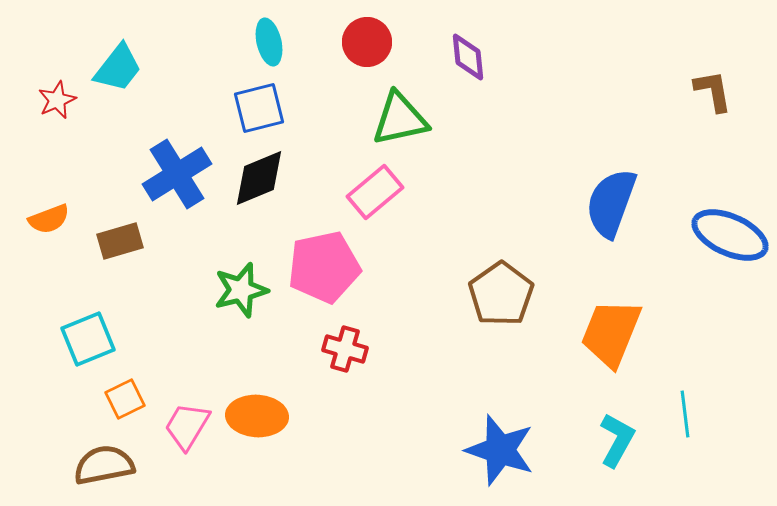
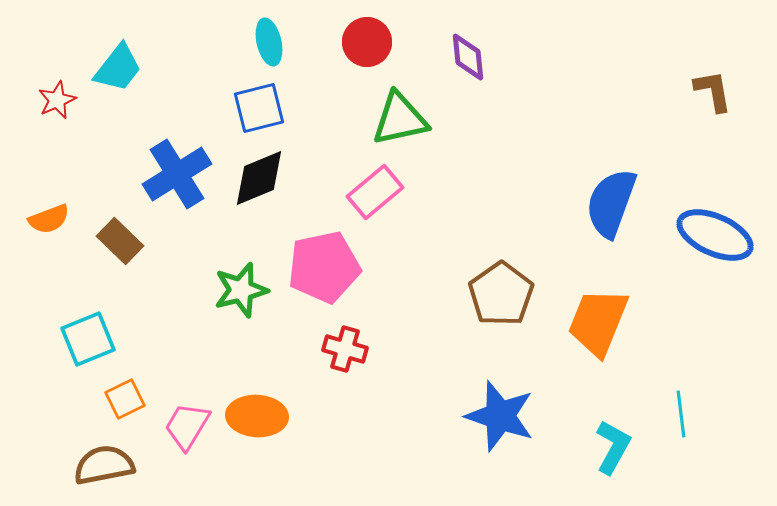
blue ellipse: moved 15 px left
brown rectangle: rotated 60 degrees clockwise
orange trapezoid: moved 13 px left, 11 px up
cyan line: moved 4 px left
cyan L-shape: moved 4 px left, 7 px down
blue star: moved 34 px up
